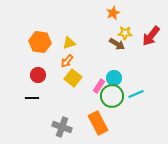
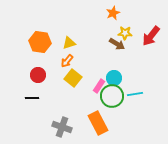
cyan line: moved 1 px left; rotated 14 degrees clockwise
